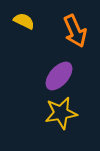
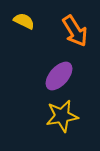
orange arrow: rotated 8 degrees counterclockwise
yellow star: moved 1 px right, 3 px down
